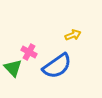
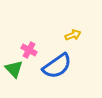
pink cross: moved 2 px up
green triangle: moved 1 px right, 1 px down
